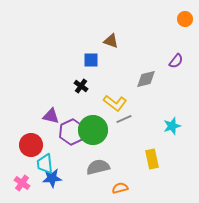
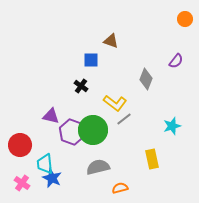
gray diamond: rotated 55 degrees counterclockwise
gray line: rotated 14 degrees counterclockwise
purple hexagon: rotated 15 degrees counterclockwise
red circle: moved 11 px left
blue star: rotated 30 degrees clockwise
